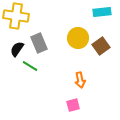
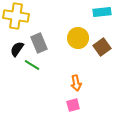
brown square: moved 1 px right, 1 px down
green line: moved 2 px right, 1 px up
orange arrow: moved 4 px left, 3 px down
